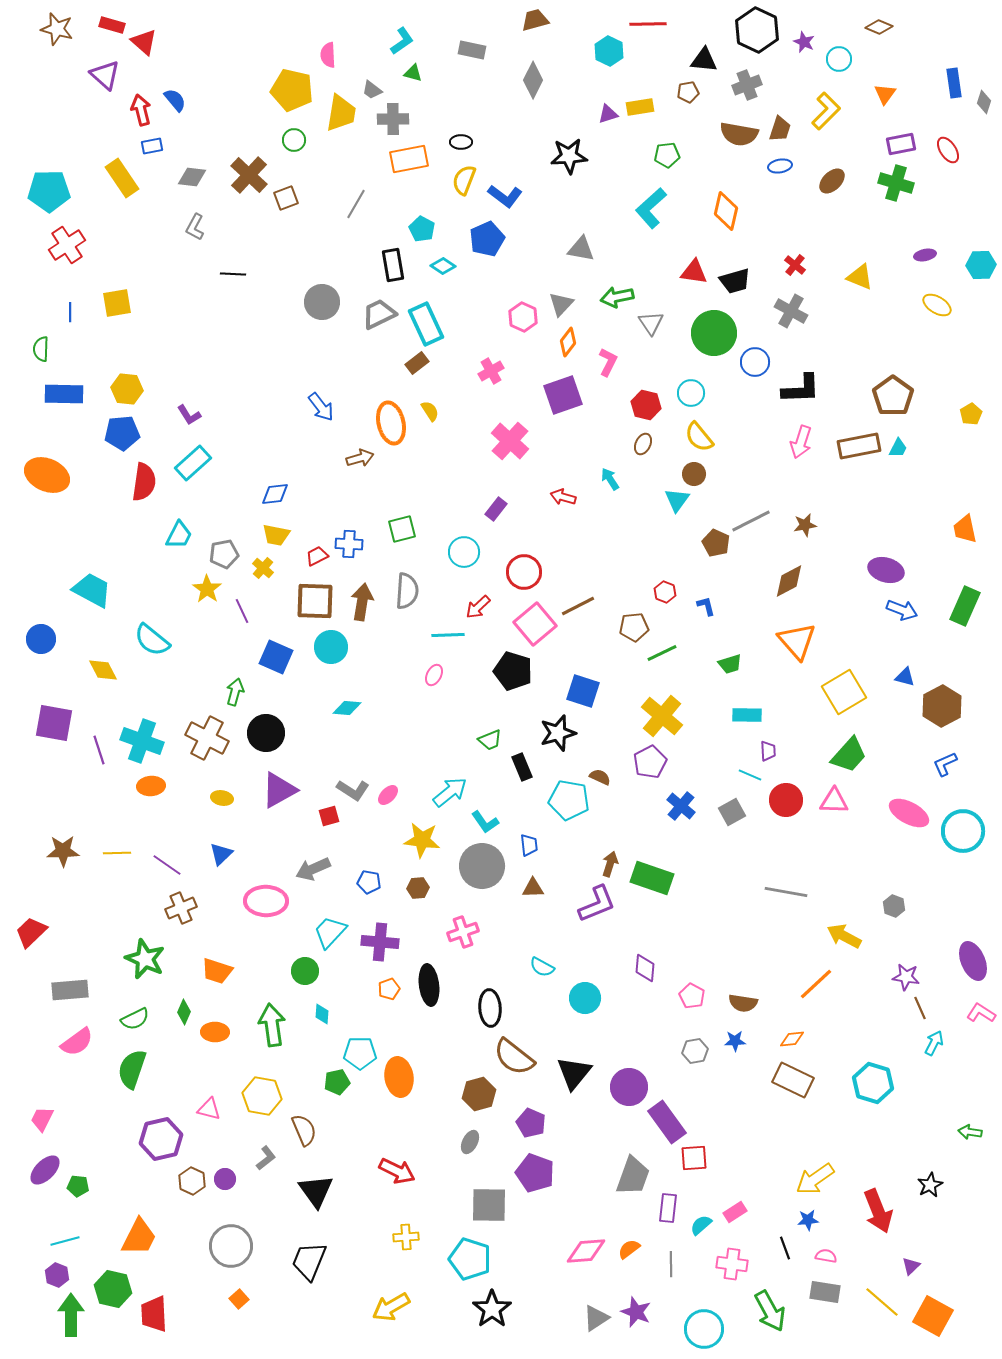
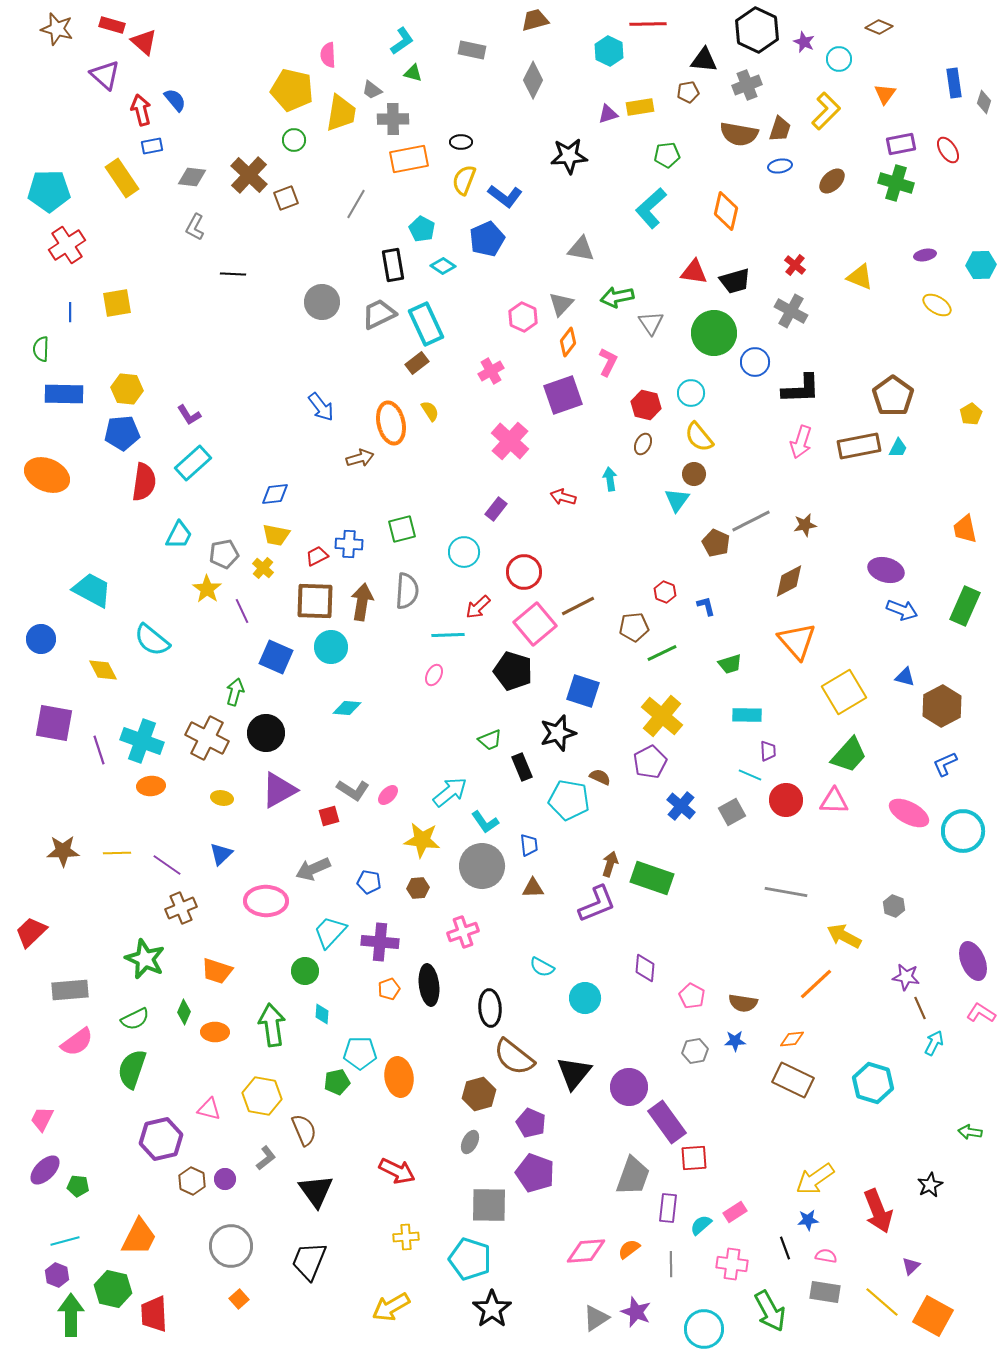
cyan arrow at (610, 479): rotated 25 degrees clockwise
